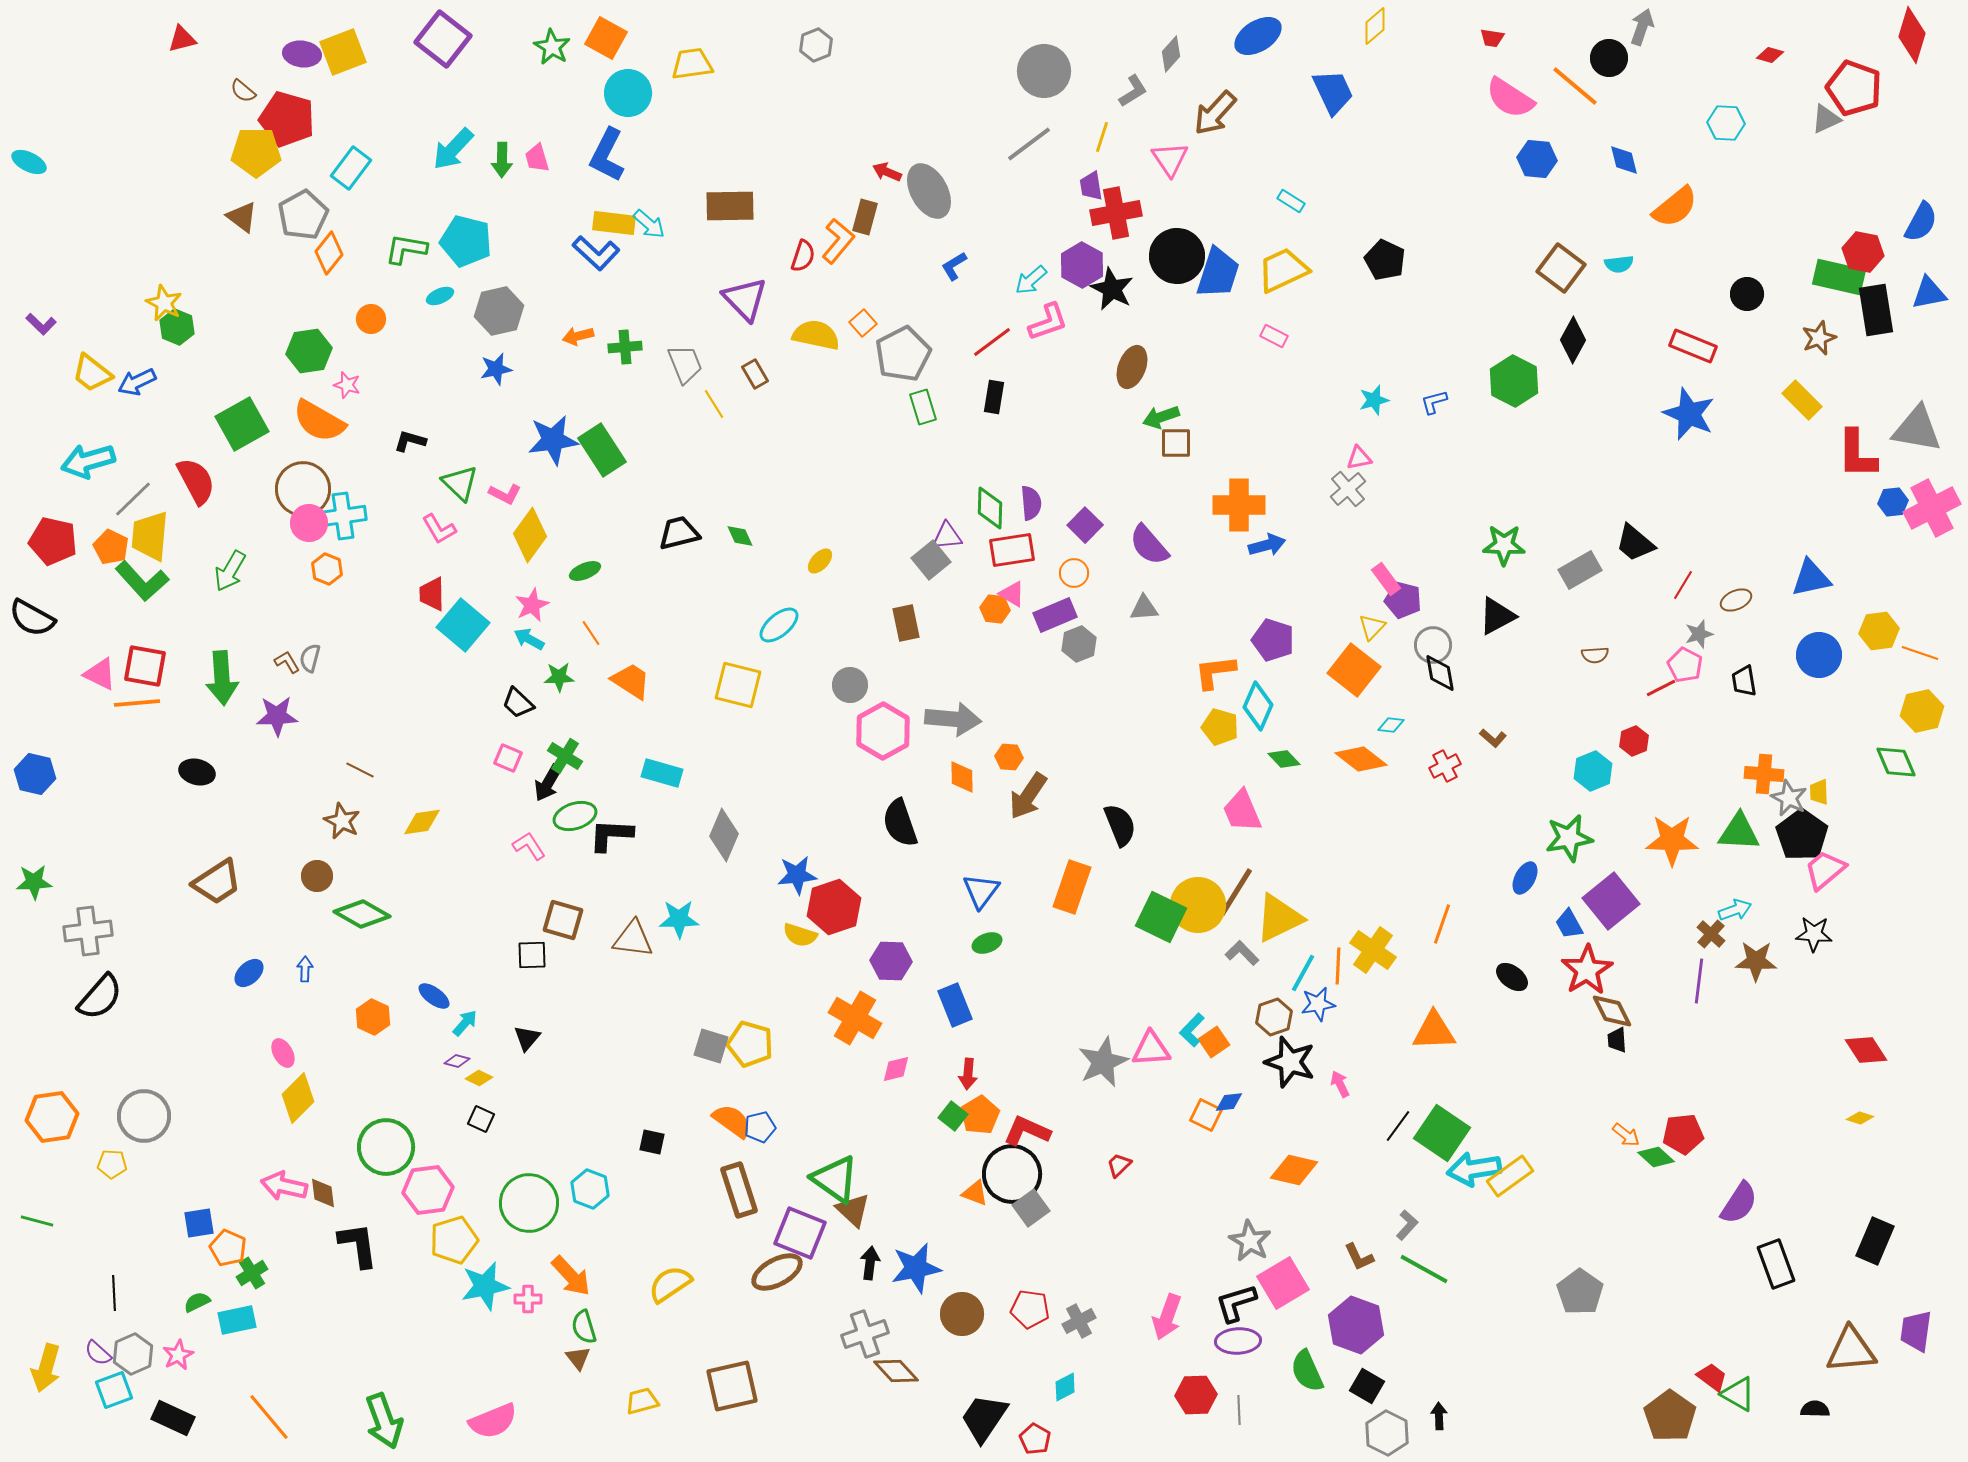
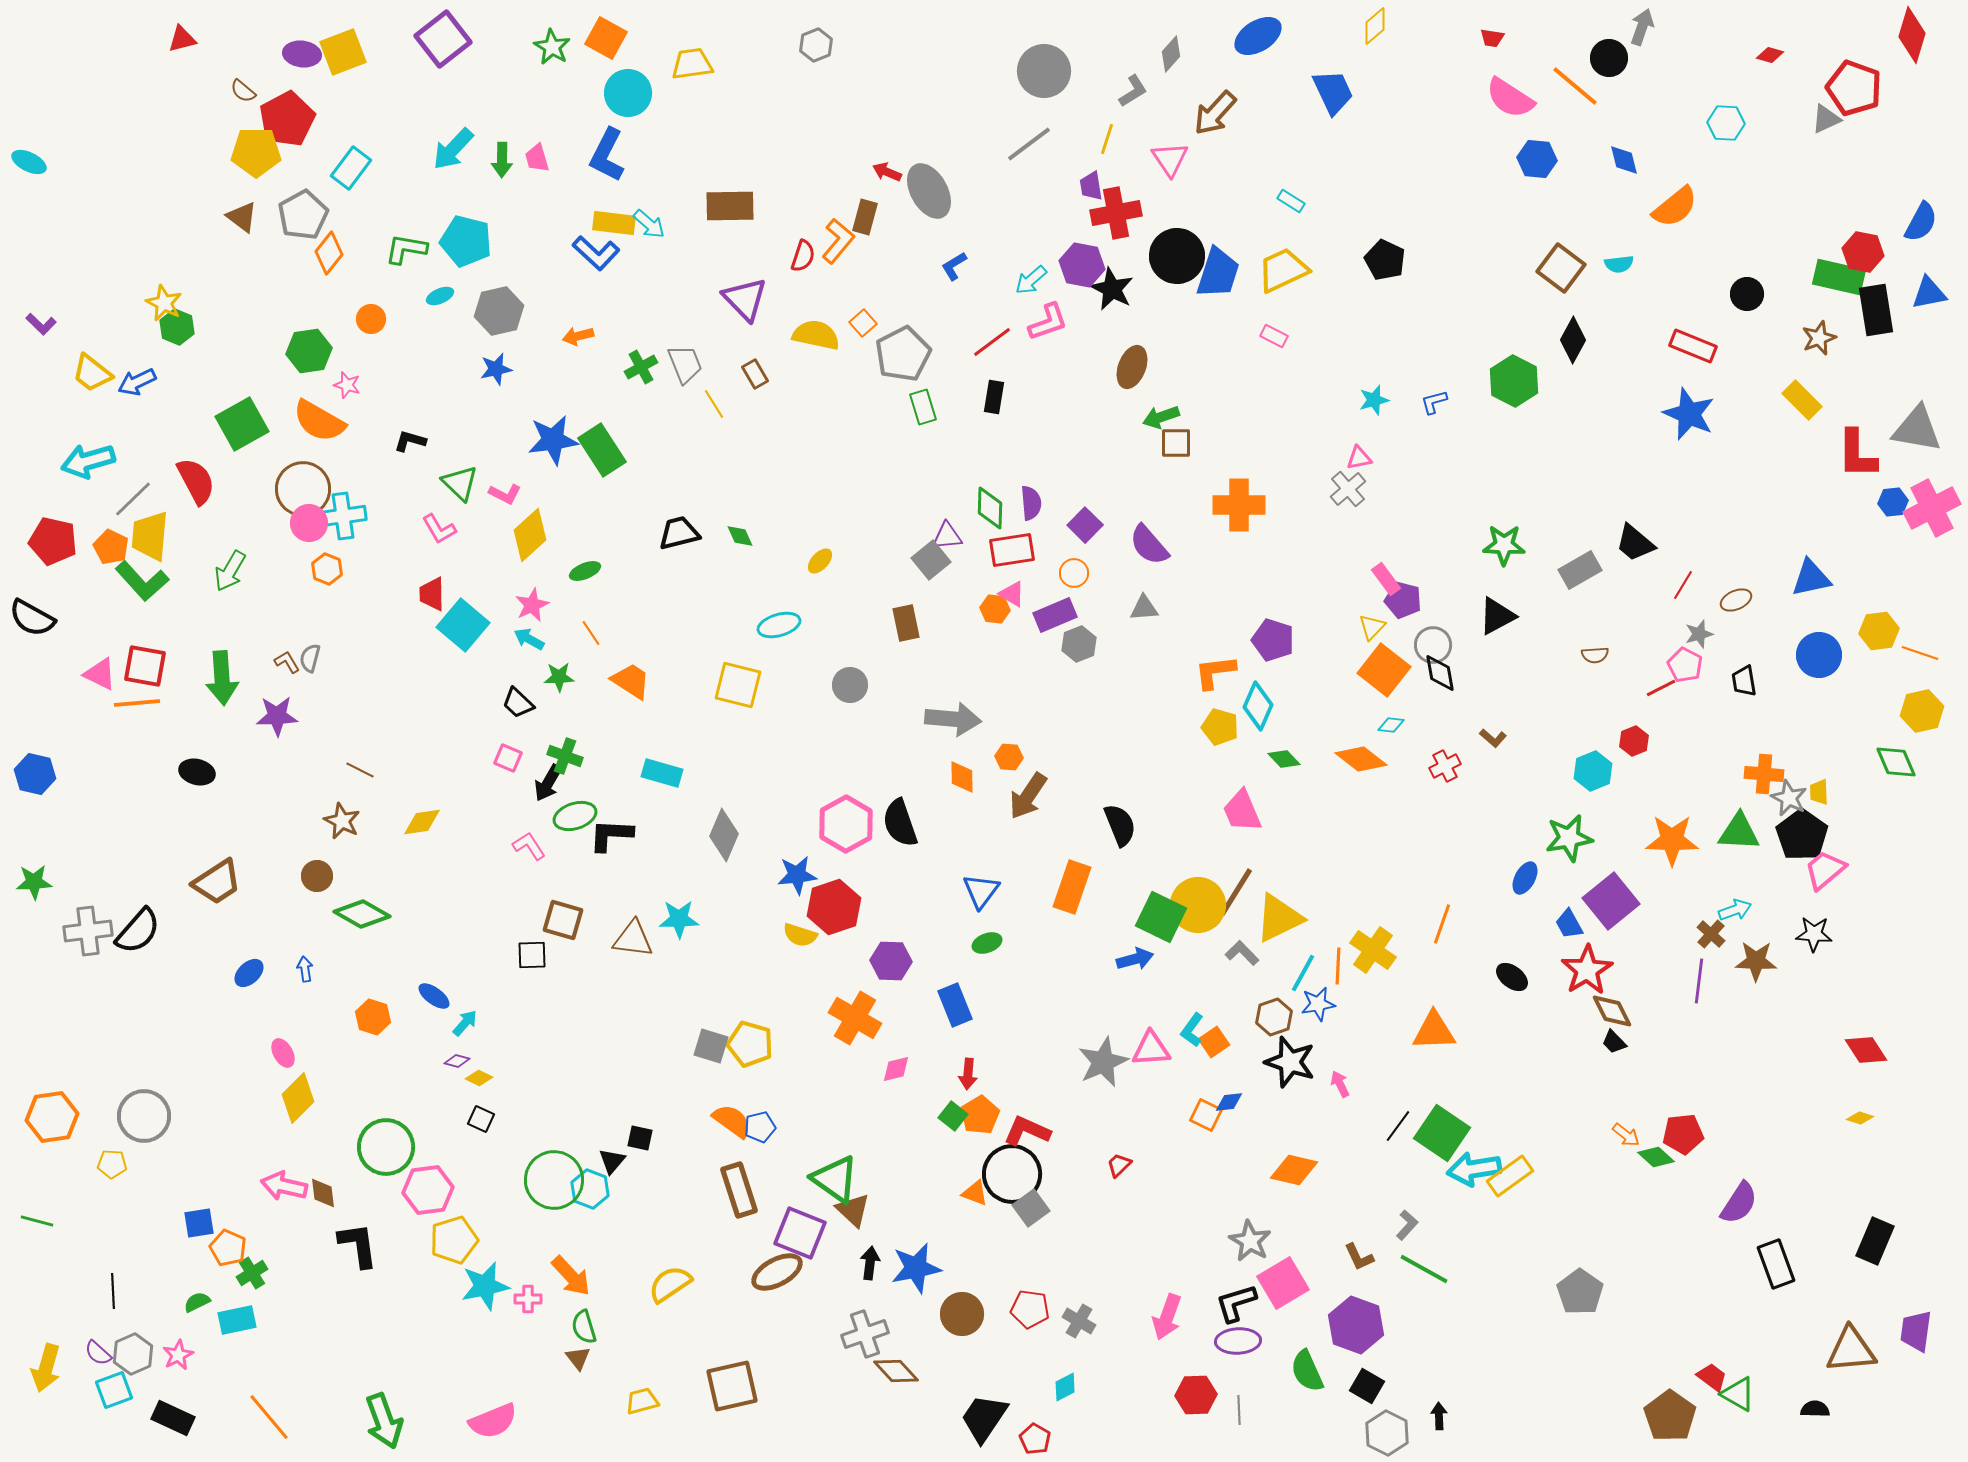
purple square at (443, 39): rotated 14 degrees clockwise
red pentagon at (287, 119): rotated 28 degrees clockwise
yellow line at (1102, 137): moved 5 px right, 2 px down
purple hexagon at (1082, 265): rotated 18 degrees counterclockwise
green cross at (625, 347): moved 16 px right, 20 px down; rotated 24 degrees counterclockwise
yellow diamond at (530, 535): rotated 12 degrees clockwise
blue arrow at (1267, 545): moved 132 px left, 414 px down
cyan ellipse at (779, 625): rotated 24 degrees clockwise
orange square at (1354, 670): moved 30 px right
pink hexagon at (883, 731): moved 37 px left, 93 px down
green cross at (565, 756): rotated 12 degrees counterclockwise
blue arrow at (305, 969): rotated 10 degrees counterclockwise
black semicircle at (100, 997): moved 38 px right, 66 px up
orange hexagon at (373, 1017): rotated 8 degrees counterclockwise
cyan L-shape at (1192, 1030): rotated 8 degrees counterclockwise
black triangle at (527, 1038): moved 85 px right, 123 px down
black trapezoid at (1617, 1040): moved 3 px left, 2 px down; rotated 40 degrees counterclockwise
black square at (652, 1142): moved 12 px left, 4 px up
green circle at (529, 1203): moved 25 px right, 23 px up
black line at (114, 1293): moved 1 px left, 2 px up
gray cross at (1079, 1321): rotated 32 degrees counterclockwise
